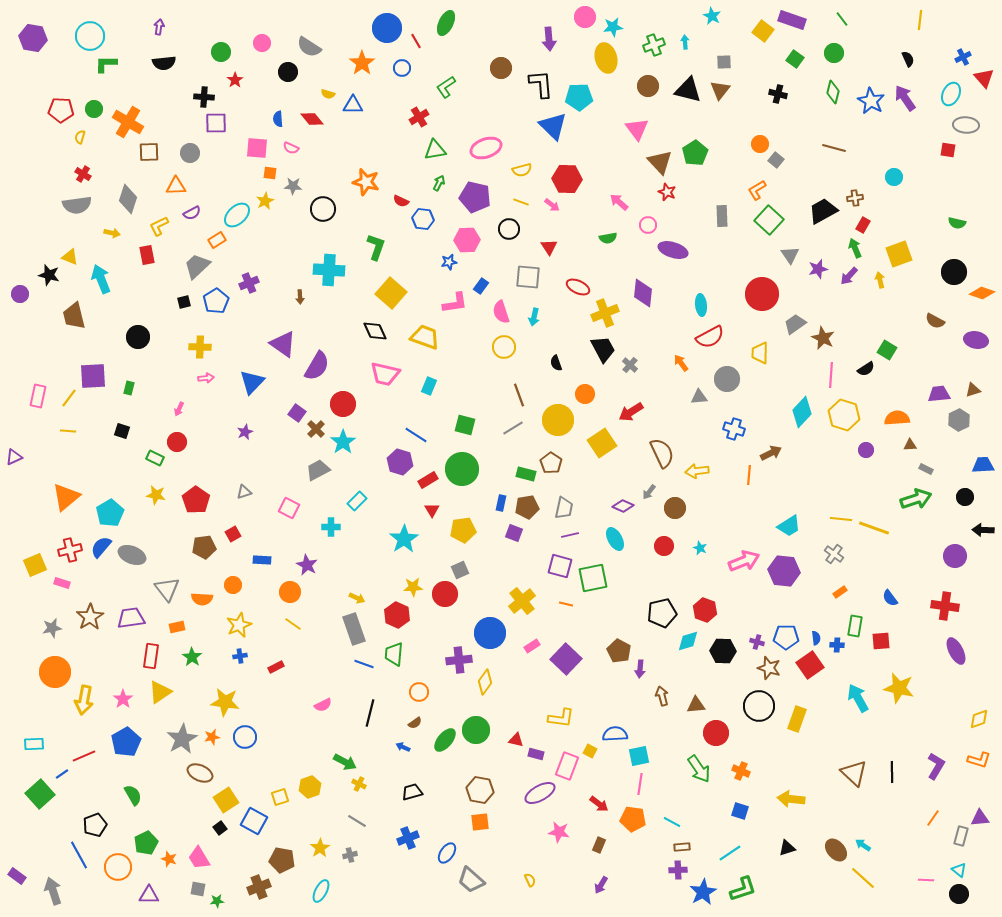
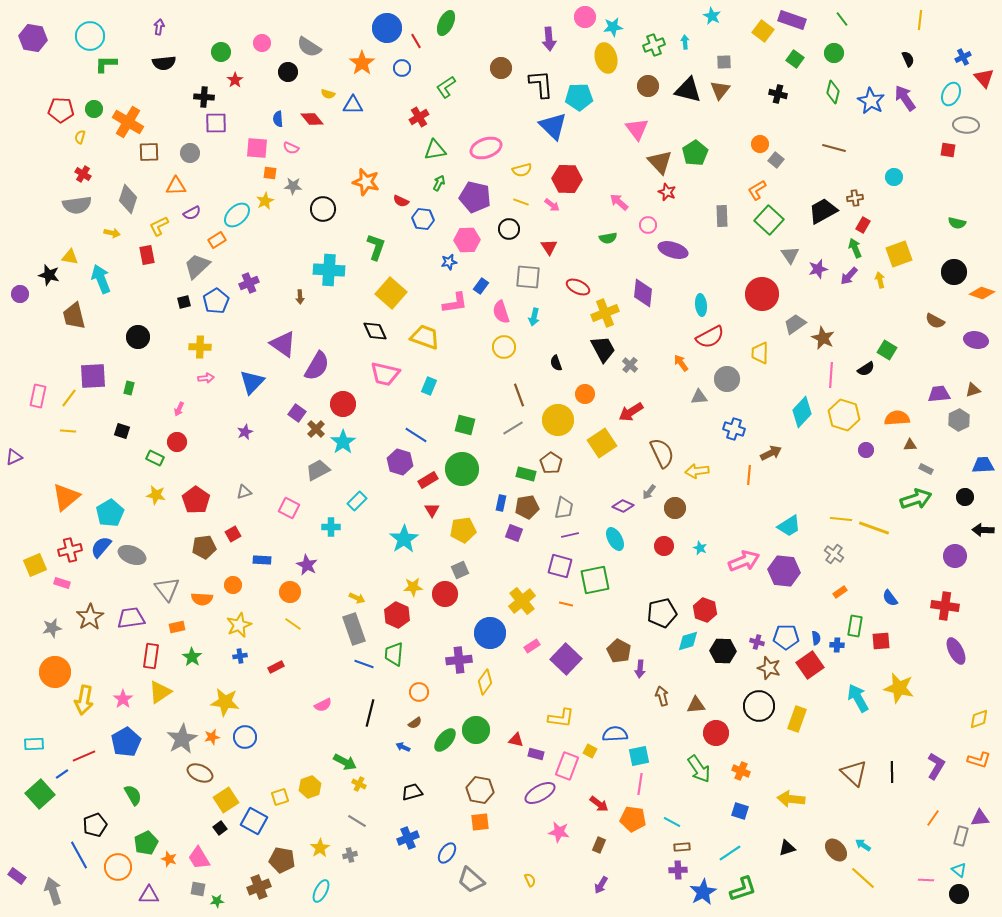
yellow triangle at (70, 257): rotated 12 degrees counterclockwise
green square at (593, 578): moved 2 px right, 2 px down
